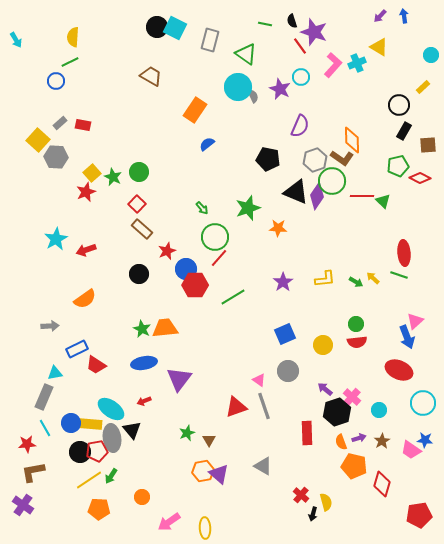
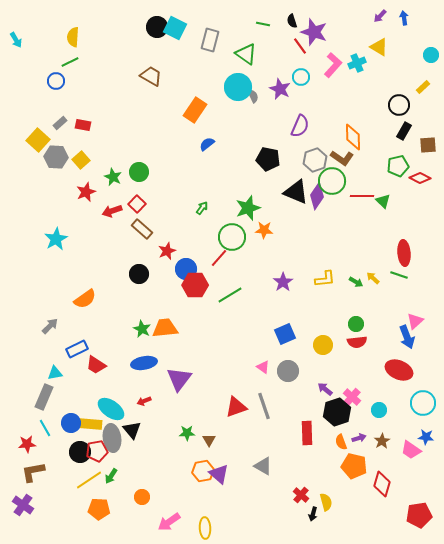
blue arrow at (404, 16): moved 2 px down
green line at (265, 24): moved 2 px left
orange diamond at (352, 140): moved 1 px right, 3 px up
yellow square at (92, 173): moved 11 px left, 13 px up
green arrow at (202, 208): rotated 104 degrees counterclockwise
orange star at (278, 228): moved 14 px left, 2 px down
green circle at (215, 237): moved 17 px right
red arrow at (86, 250): moved 26 px right, 39 px up
green line at (233, 297): moved 3 px left, 2 px up
gray arrow at (50, 326): rotated 42 degrees counterclockwise
pink triangle at (259, 380): moved 4 px right, 13 px up
green star at (187, 433): rotated 21 degrees clockwise
blue star at (425, 440): moved 1 px right, 3 px up
